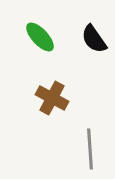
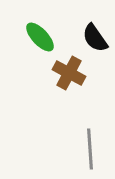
black semicircle: moved 1 px right, 1 px up
brown cross: moved 17 px right, 25 px up
